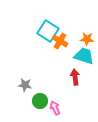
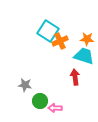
orange cross: rotated 35 degrees clockwise
pink arrow: rotated 64 degrees counterclockwise
